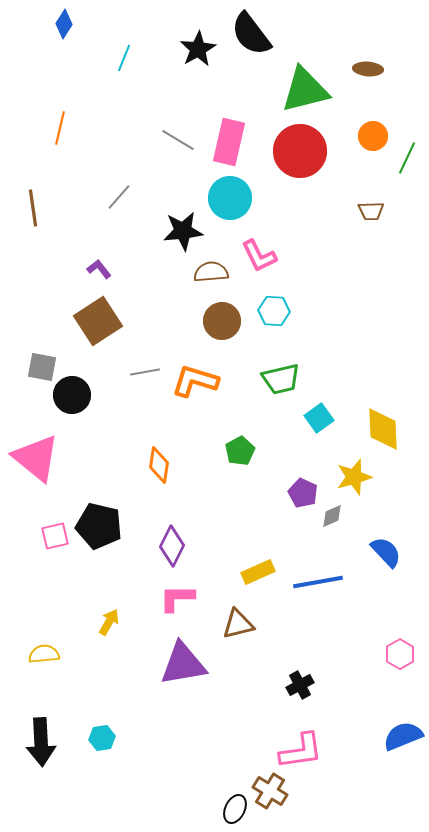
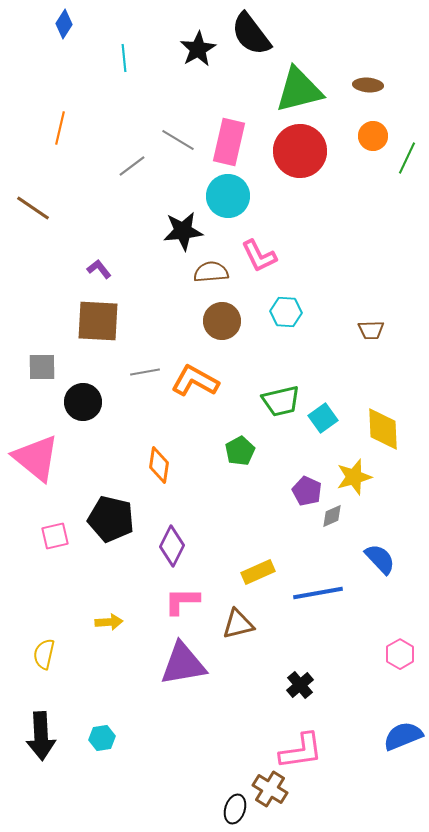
cyan line at (124, 58): rotated 28 degrees counterclockwise
brown ellipse at (368, 69): moved 16 px down
green triangle at (305, 90): moved 6 px left
gray line at (119, 197): moved 13 px right, 31 px up; rotated 12 degrees clockwise
cyan circle at (230, 198): moved 2 px left, 2 px up
brown line at (33, 208): rotated 48 degrees counterclockwise
brown trapezoid at (371, 211): moved 119 px down
cyan hexagon at (274, 311): moved 12 px right, 1 px down
brown square at (98, 321): rotated 36 degrees clockwise
gray square at (42, 367): rotated 12 degrees counterclockwise
green trapezoid at (281, 379): moved 22 px down
orange L-shape at (195, 381): rotated 12 degrees clockwise
black circle at (72, 395): moved 11 px right, 7 px down
cyan square at (319, 418): moved 4 px right
purple pentagon at (303, 493): moved 4 px right, 2 px up
black pentagon at (99, 526): moved 12 px right, 7 px up
blue semicircle at (386, 552): moved 6 px left, 7 px down
blue line at (318, 582): moved 11 px down
pink L-shape at (177, 598): moved 5 px right, 3 px down
yellow arrow at (109, 622): rotated 56 degrees clockwise
yellow semicircle at (44, 654): rotated 72 degrees counterclockwise
black cross at (300, 685): rotated 12 degrees counterclockwise
black arrow at (41, 742): moved 6 px up
brown cross at (270, 791): moved 2 px up
black ellipse at (235, 809): rotated 8 degrees counterclockwise
